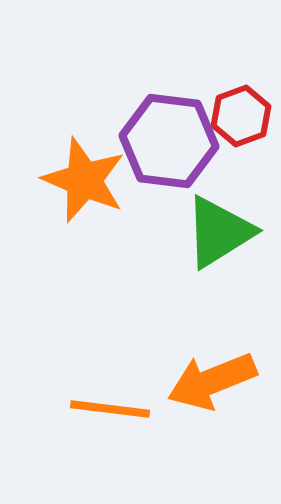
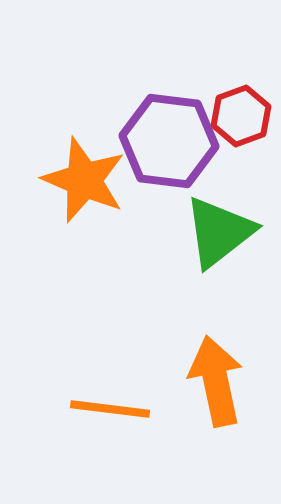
green triangle: rotated 6 degrees counterclockwise
orange arrow: moved 4 px right; rotated 100 degrees clockwise
